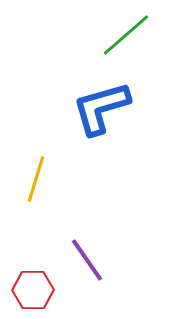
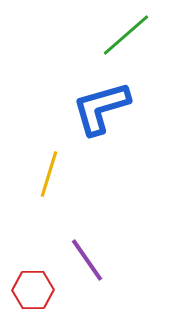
yellow line: moved 13 px right, 5 px up
